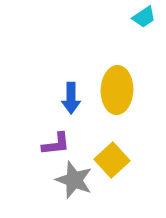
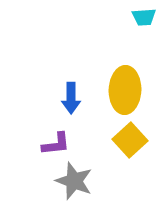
cyan trapezoid: rotated 30 degrees clockwise
yellow ellipse: moved 8 px right
yellow square: moved 18 px right, 20 px up
gray star: moved 1 px down
